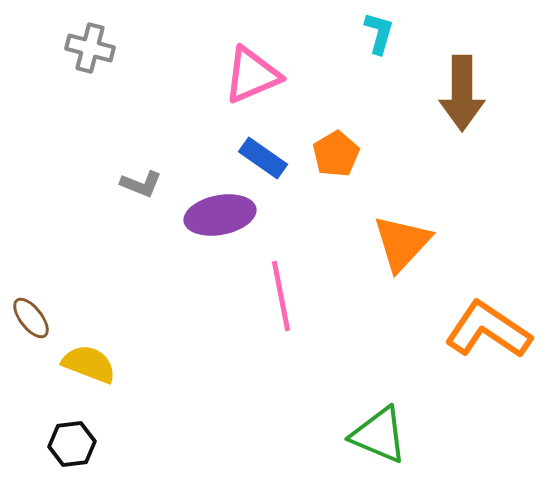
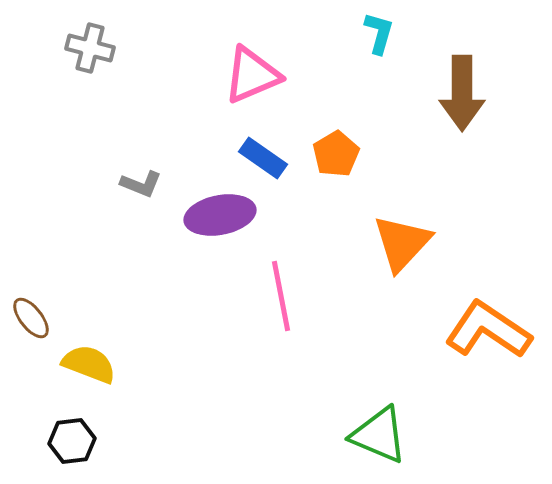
black hexagon: moved 3 px up
